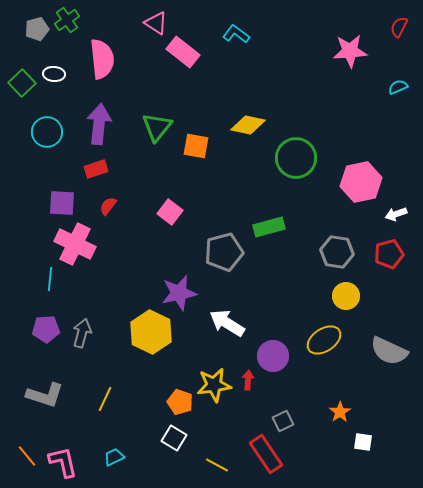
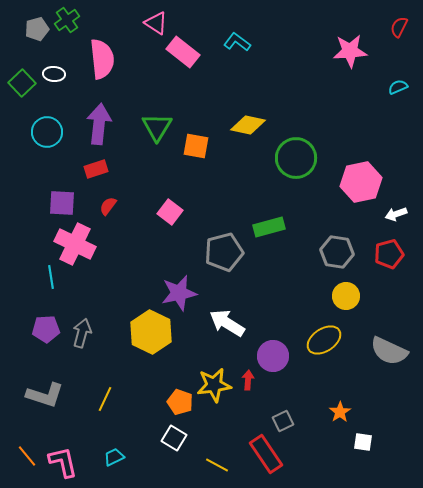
cyan L-shape at (236, 34): moved 1 px right, 8 px down
green triangle at (157, 127): rotated 8 degrees counterclockwise
cyan line at (50, 279): moved 1 px right, 2 px up; rotated 15 degrees counterclockwise
